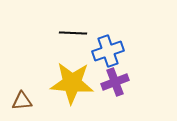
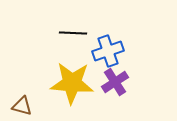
purple cross: rotated 12 degrees counterclockwise
brown triangle: moved 5 px down; rotated 20 degrees clockwise
